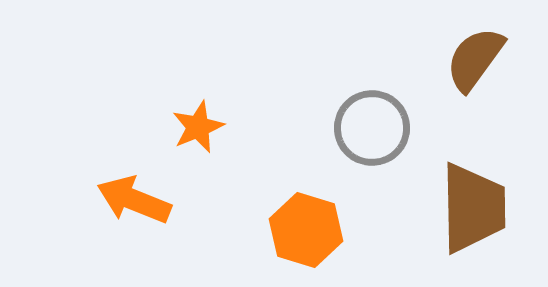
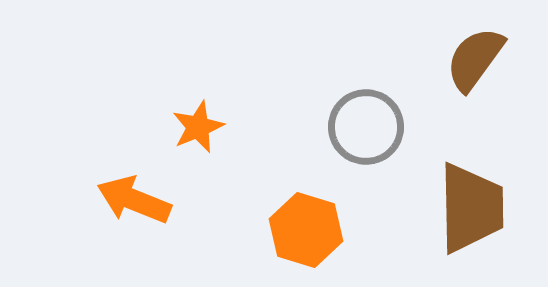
gray circle: moved 6 px left, 1 px up
brown trapezoid: moved 2 px left
